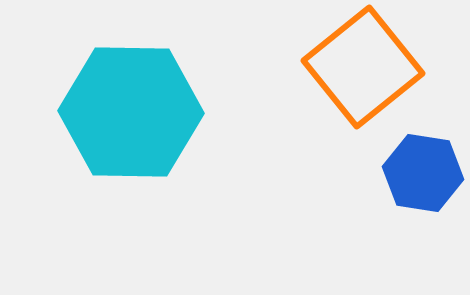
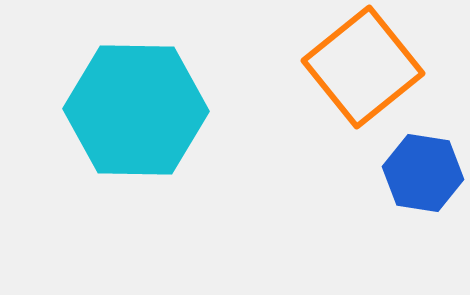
cyan hexagon: moved 5 px right, 2 px up
